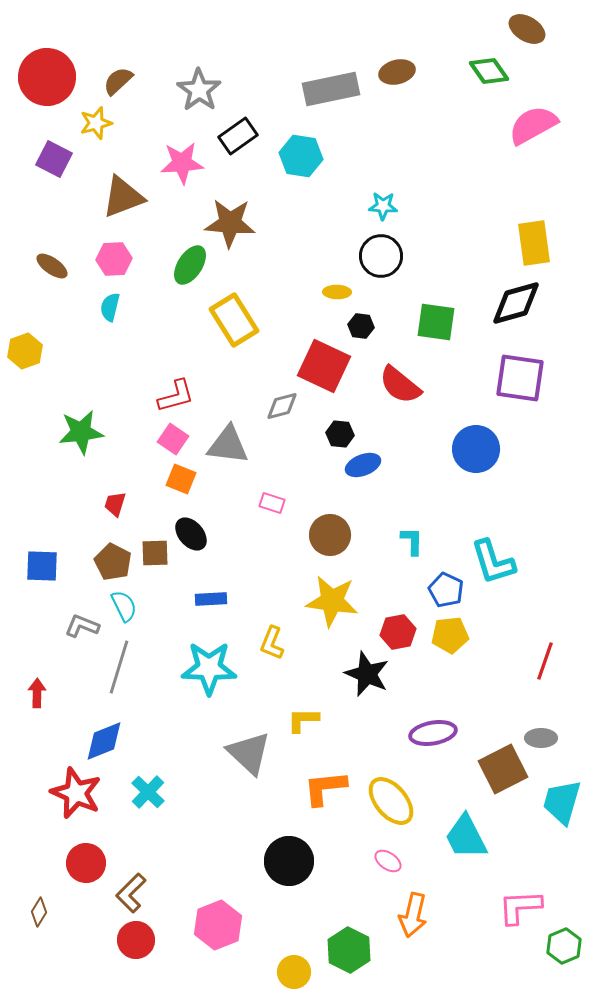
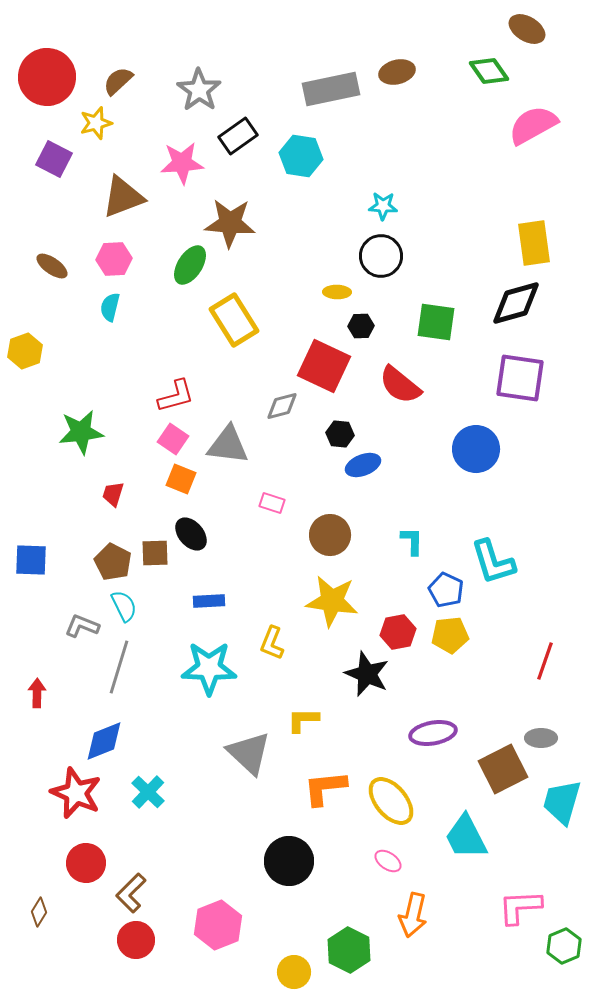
black hexagon at (361, 326): rotated 10 degrees counterclockwise
red trapezoid at (115, 504): moved 2 px left, 10 px up
blue square at (42, 566): moved 11 px left, 6 px up
blue rectangle at (211, 599): moved 2 px left, 2 px down
